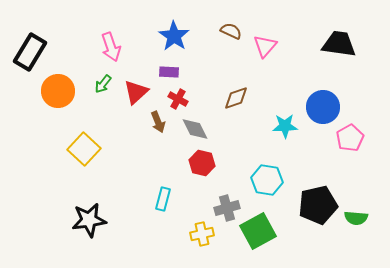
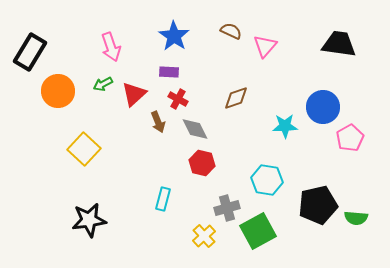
green arrow: rotated 24 degrees clockwise
red triangle: moved 2 px left, 2 px down
yellow cross: moved 2 px right, 2 px down; rotated 30 degrees counterclockwise
